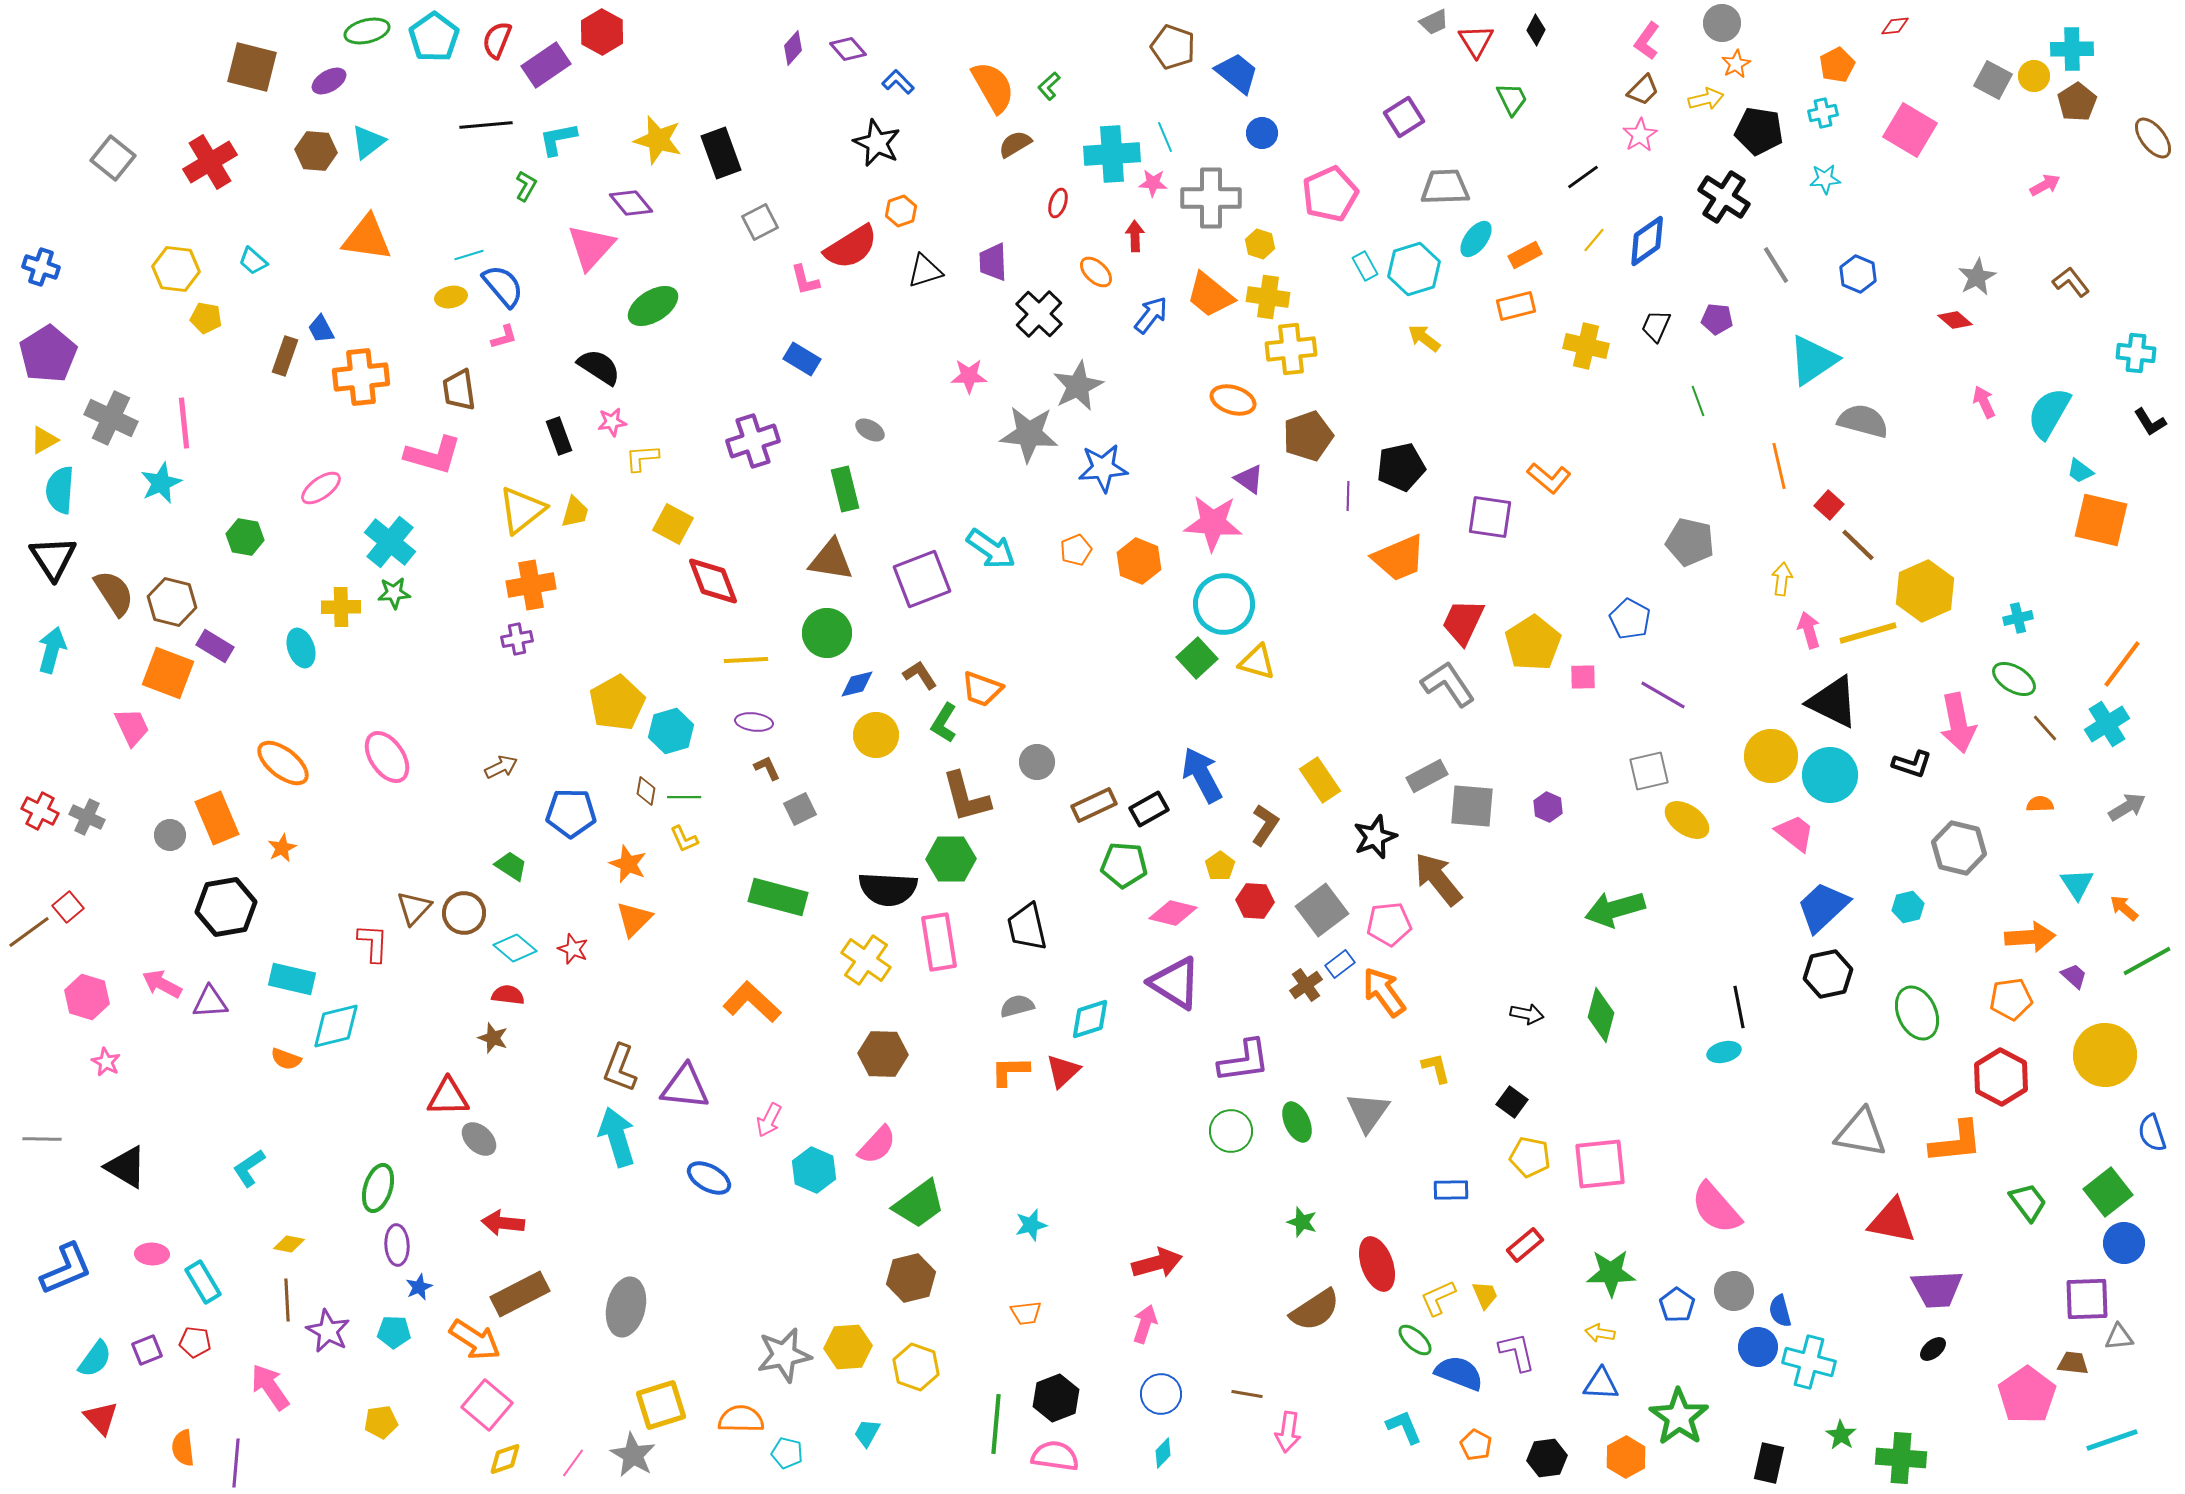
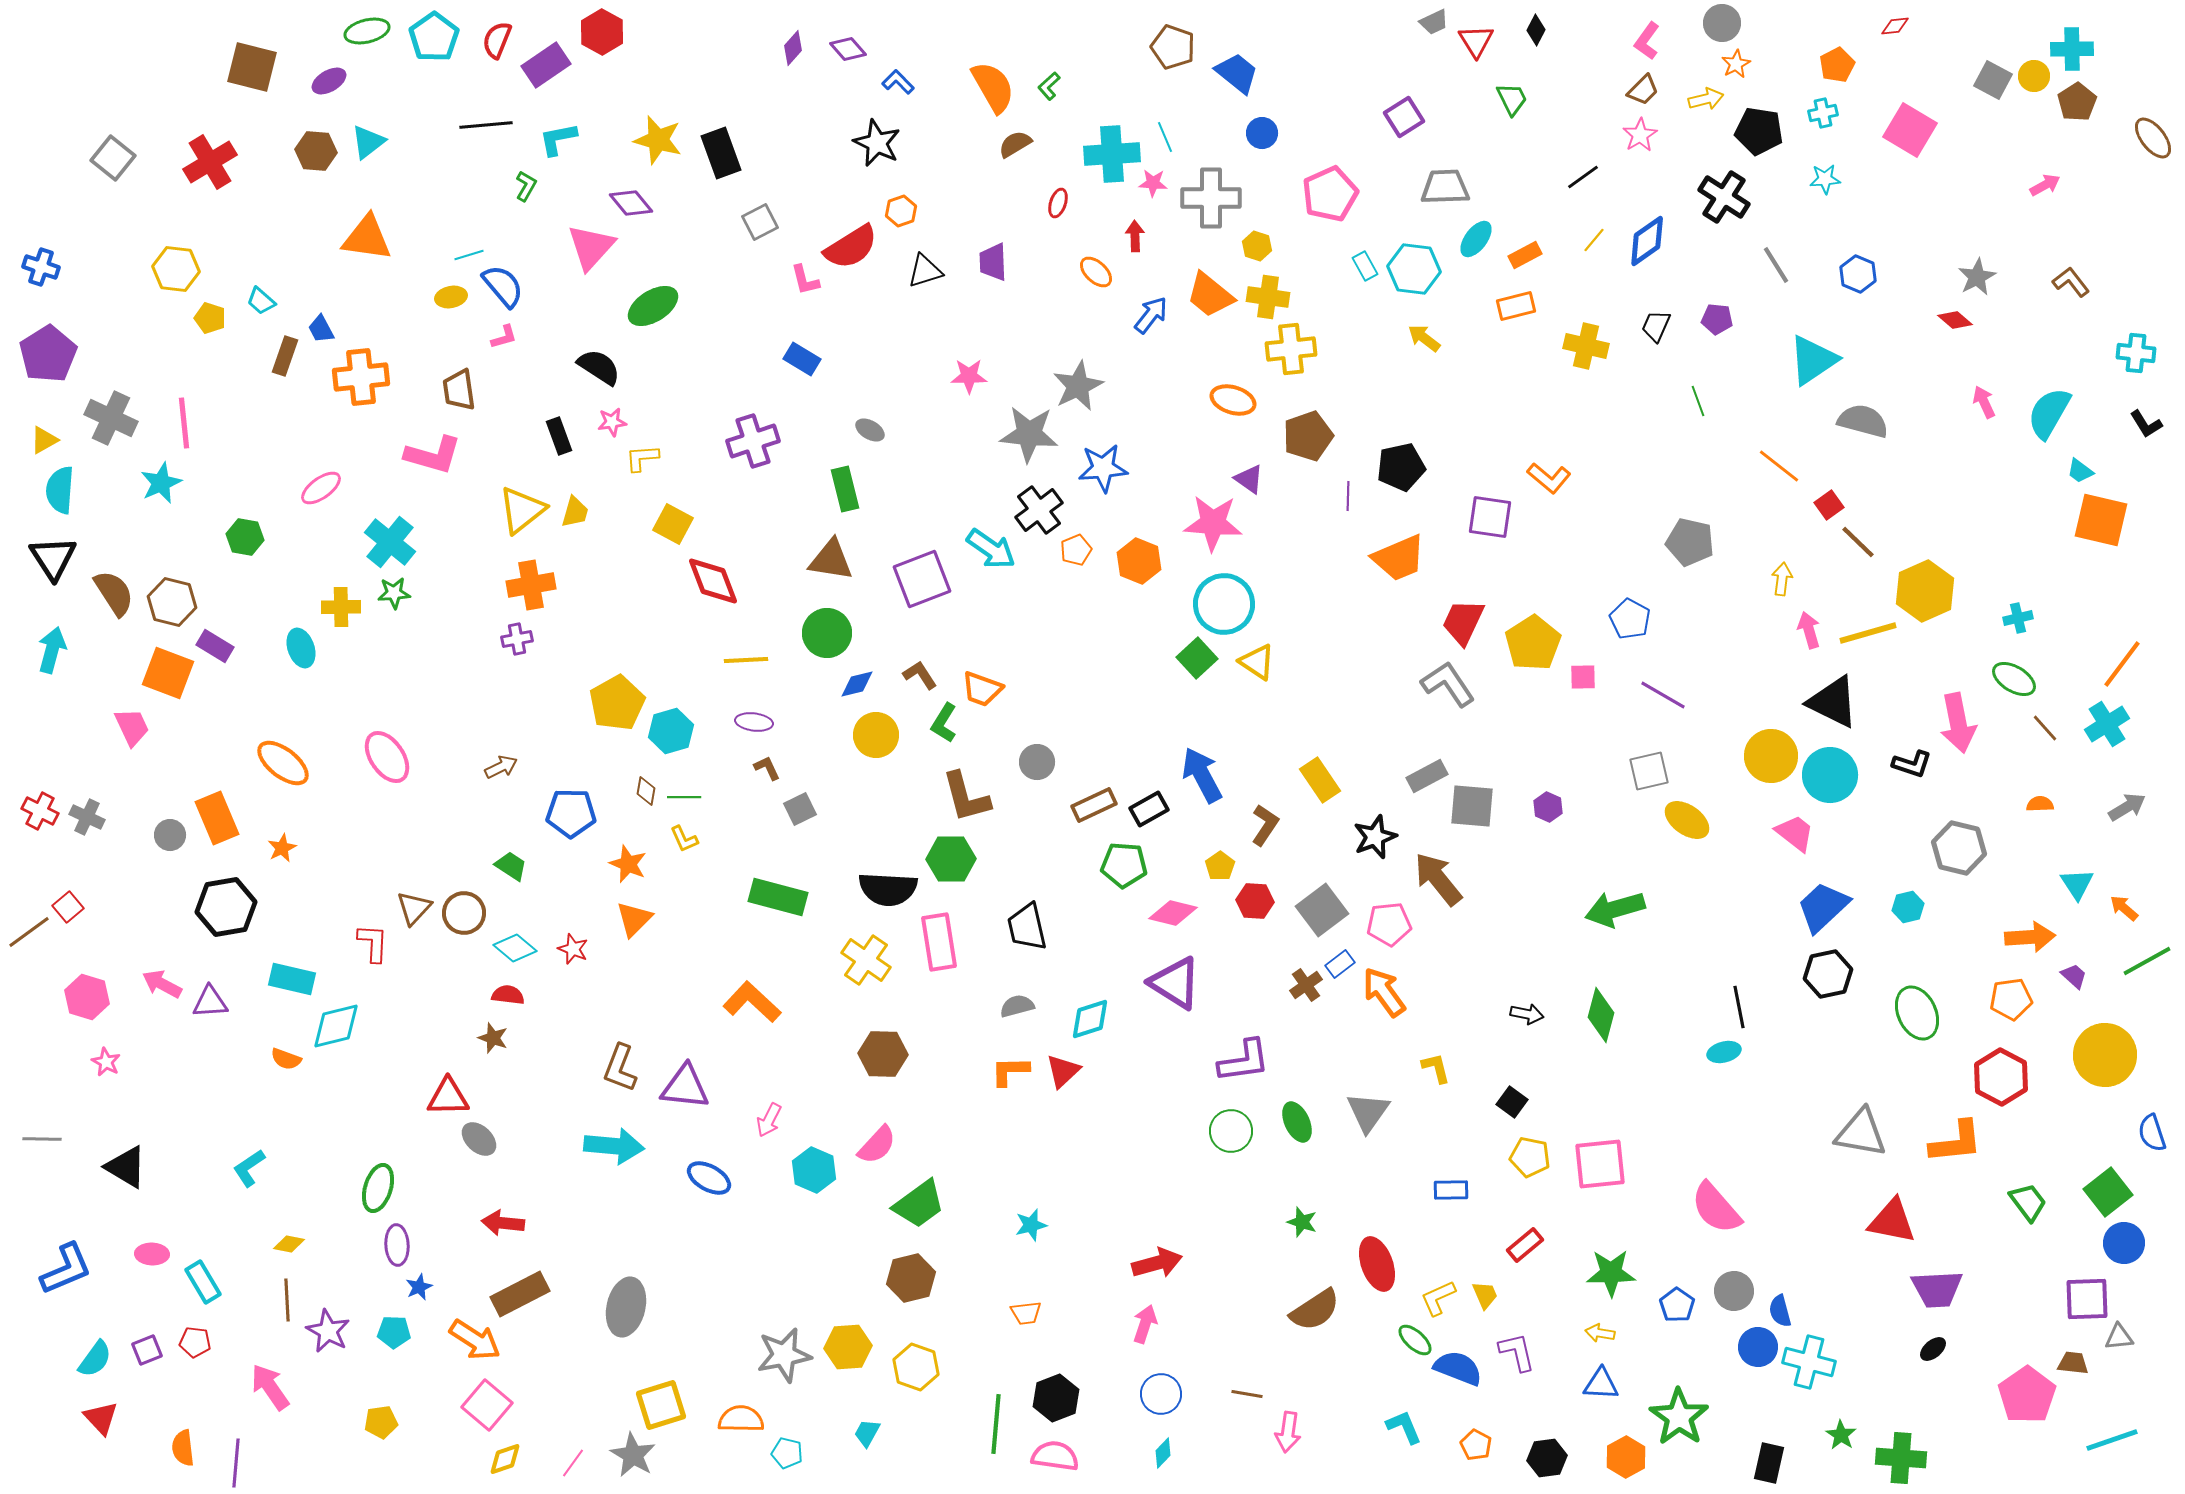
yellow hexagon at (1260, 244): moved 3 px left, 2 px down
cyan trapezoid at (253, 261): moved 8 px right, 40 px down
cyan hexagon at (1414, 269): rotated 24 degrees clockwise
black cross at (1039, 314): moved 196 px down; rotated 9 degrees clockwise
yellow pentagon at (206, 318): moved 4 px right; rotated 8 degrees clockwise
black L-shape at (2150, 422): moved 4 px left, 2 px down
orange line at (1779, 466): rotated 39 degrees counterclockwise
red square at (1829, 505): rotated 12 degrees clockwise
brown line at (1858, 545): moved 3 px up
yellow triangle at (1257, 662): rotated 18 degrees clockwise
cyan arrow at (617, 1137): moved 3 px left, 9 px down; rotated 112 degrees clockwise
blue semicircle at (1459, 1373): moved 1 px left, 5 px up
